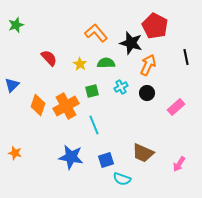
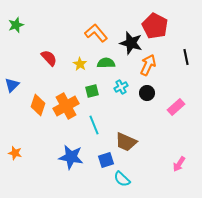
brown trapezoid: moved 17 px left, 11 px up
cyan semicircle: rotated 24 degrees clockwise
